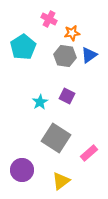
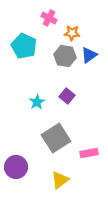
pink cross: moved 1 px up
orange star: rotated 14 degrees clockwise
cyan pentagon: moved 1 px right, 1 px up; rotated 15 degrees counterclockwise
purple square: rotated 14 degrees clockwise
cyan star: moved 3 px left
gray square: rotated 24 degrees clockwise
pink rectangle: rotated 30 degrees clockwise
purple circle: moved 6 px left, 3 px up
yellow triangle: moved 1 px left, 1 px up
